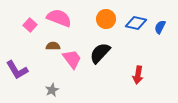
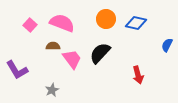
pink semicircle: moved 3 px right, 5 px down
blue semicircle: moved 7 px right, 18 px down
red arrow: rotated 24 degrees counterclockwise
